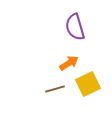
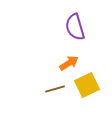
yellow square: moved 1 px left, 1 px down
